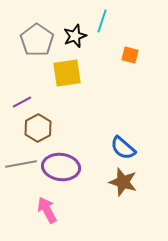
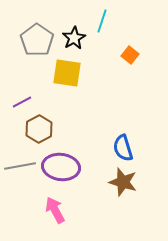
black star: moved 1 px left, 2 px down; rotated 10 degrees counterclockwise
orange square: rotated 24 degrees clockwise
yellow square: rotated 16 degrees clockwise
brown hexagon: moved 1 px right, 1 px down
blue semicircle: rotated 32 degrees clockwise
gray line: moved 1 px left, 2 px down
pink arrow: moved 8 px right
